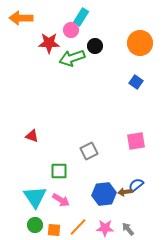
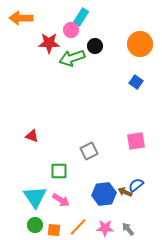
orange circle: moved 1 px down
brown arrow: rotated 32 degrees clockwise
